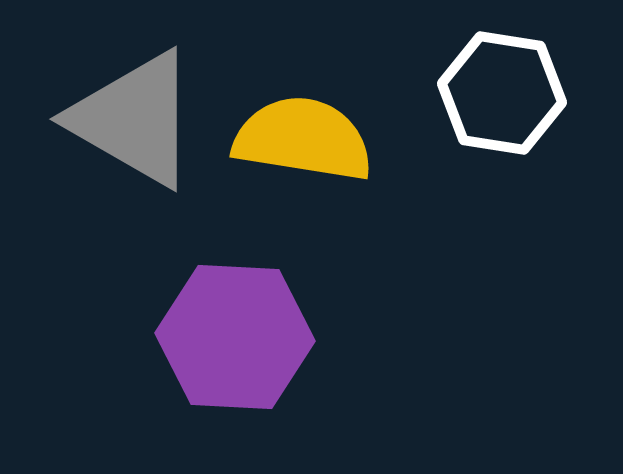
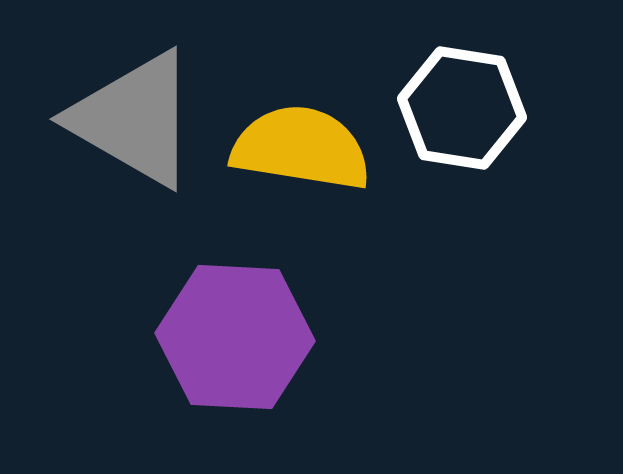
white hexagon: moved 40 px left, 15 px down
yellow semicircle: moved 2 px left, 9 px down
